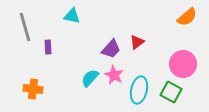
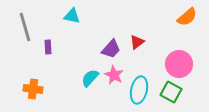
pink circle: moved 4 px left
